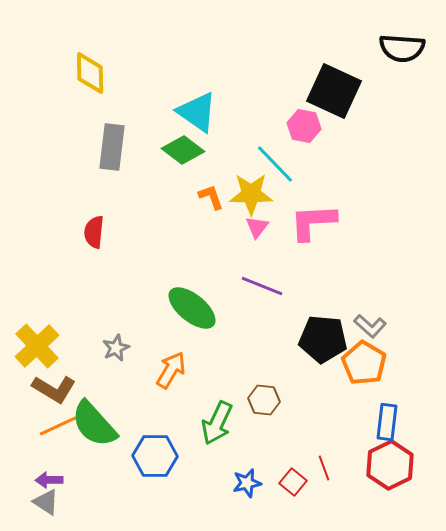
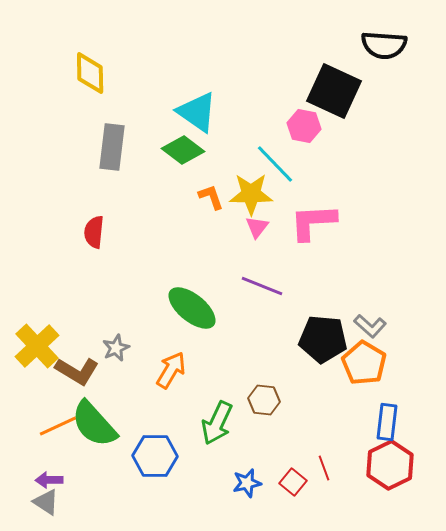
black semicircle: moved 18 px left, 3 px up
brown L-shape: moved 23 px right, 18 px up
